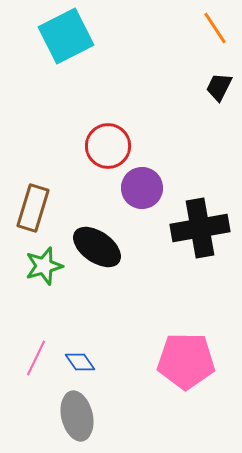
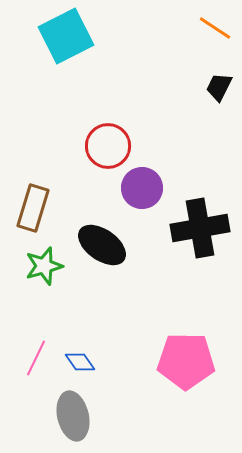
orange line: rotated 24 degrees counterclockwise
black ellipse: moved 5 px right, 2 px up
gray ellipse: moved 4 px left
